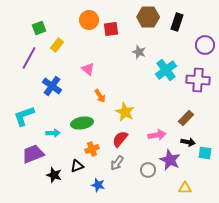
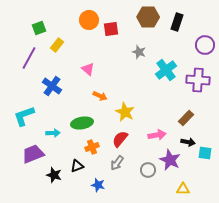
orange arrow: rotated 32 degrees counterclockwise
orange cross: moved 2 px up
yellow triangle: moved 2 px left, 1 px down
